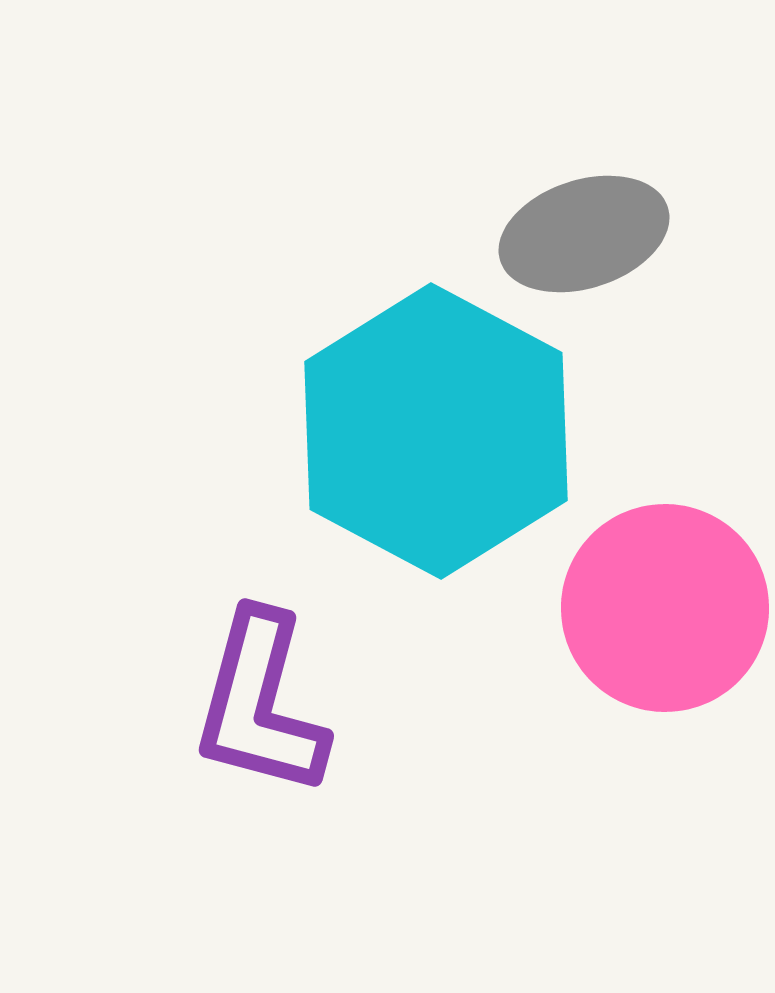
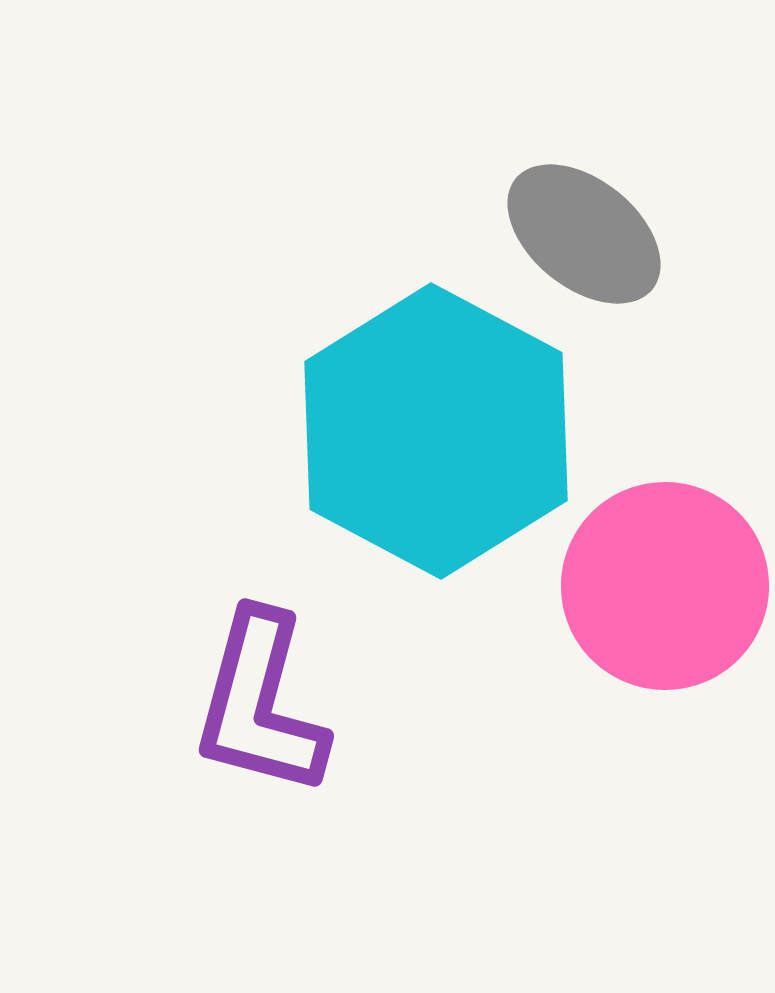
gray ellipse: rotated 57 degrees clockwise
pink circle: moved 22 px up
